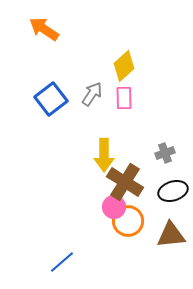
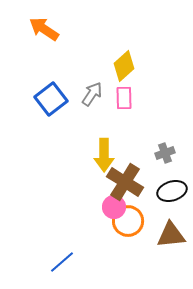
black ellipse: moved 1 px left
